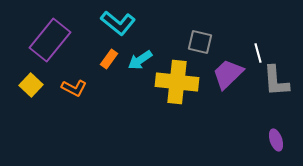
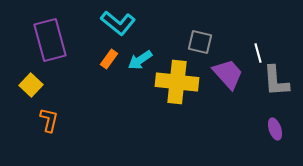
purple rectangle: rotated 54 degrees counterclockwise
purple trapezoid: rotated 92 degrees clockwise
orange L-shape: moved 25 px left, 32 px down; rotated 105 degrees counterclockwise
purple ellipse: moved 1 px left, 11 px up
